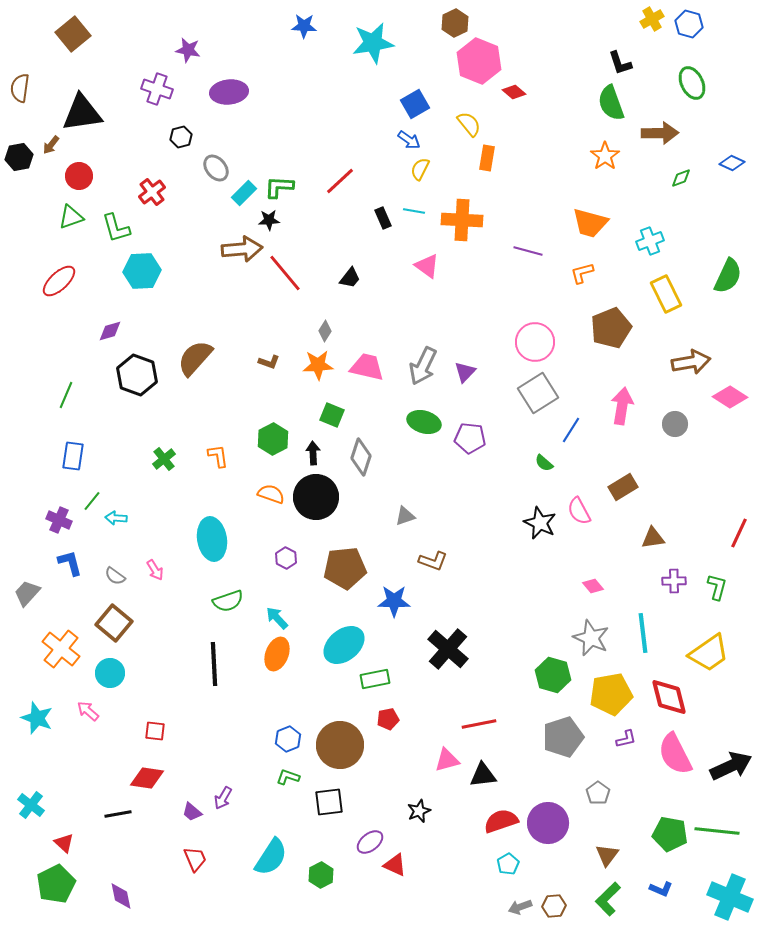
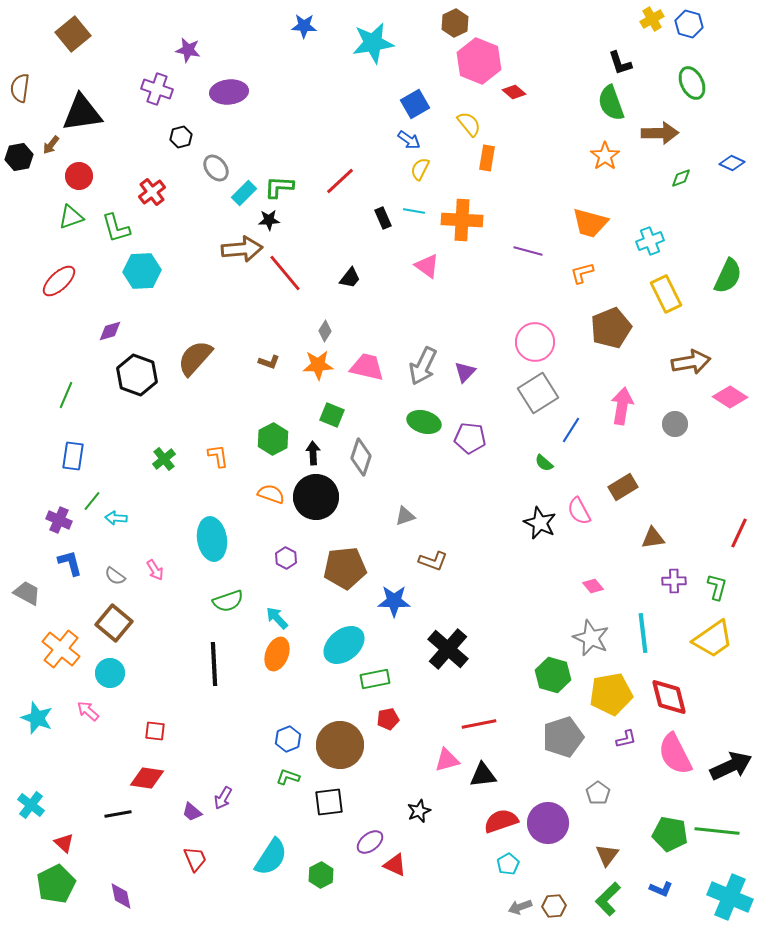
gray trapezoid at (27, 593): rotated 76 degrees clockwise
yellow trapezoid at (709, 653): moved 4 px right, 14 px up
